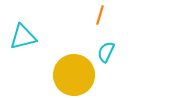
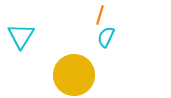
cyan triangle: moved 2 px left, 1 px up; rotated 44 degrees counterclockwise
cyan semicircle: moved 15 px up
